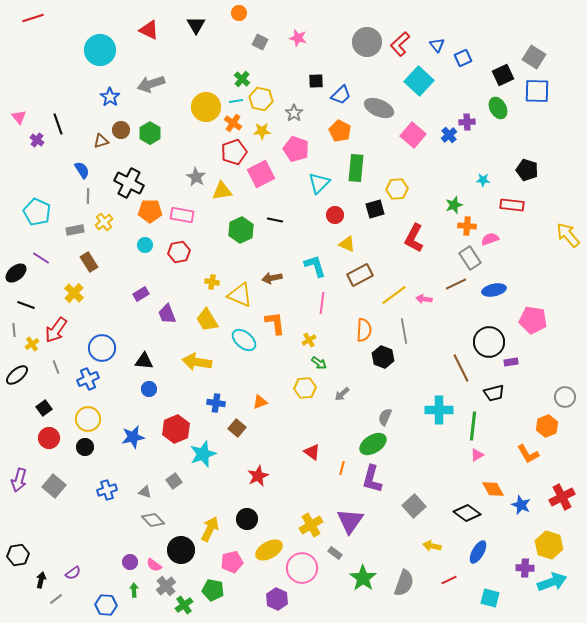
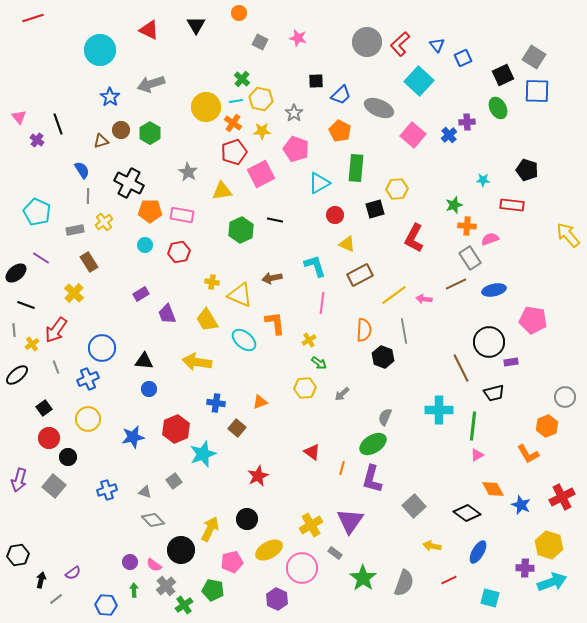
gray star at (196, 177): moved 8 px left, 5 px up
cyan triangle at (319, 183): rotated 15 degrees clockwise
black circle at (85, 447): moved 17 px left, 10 px down
